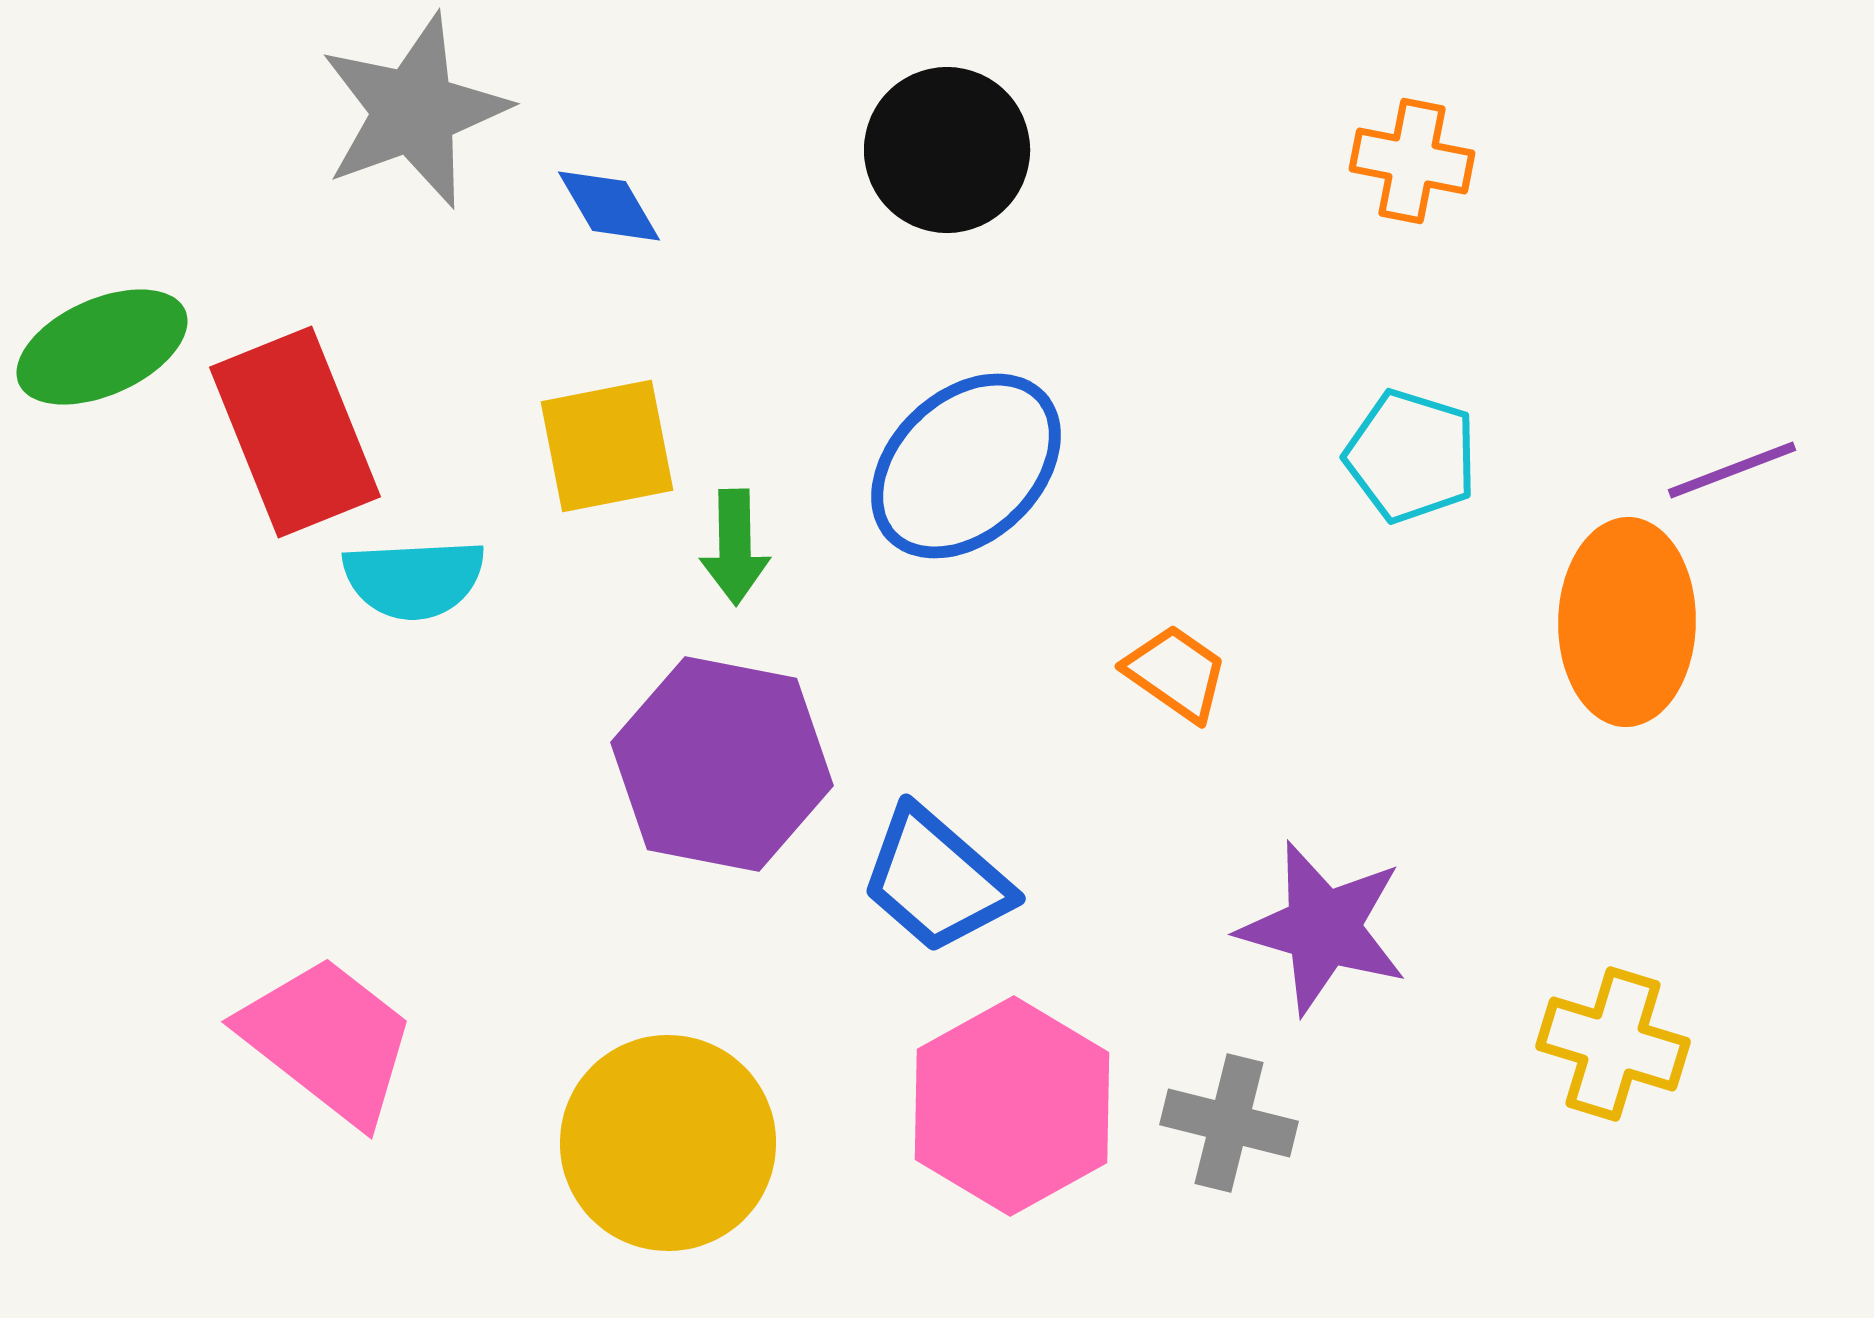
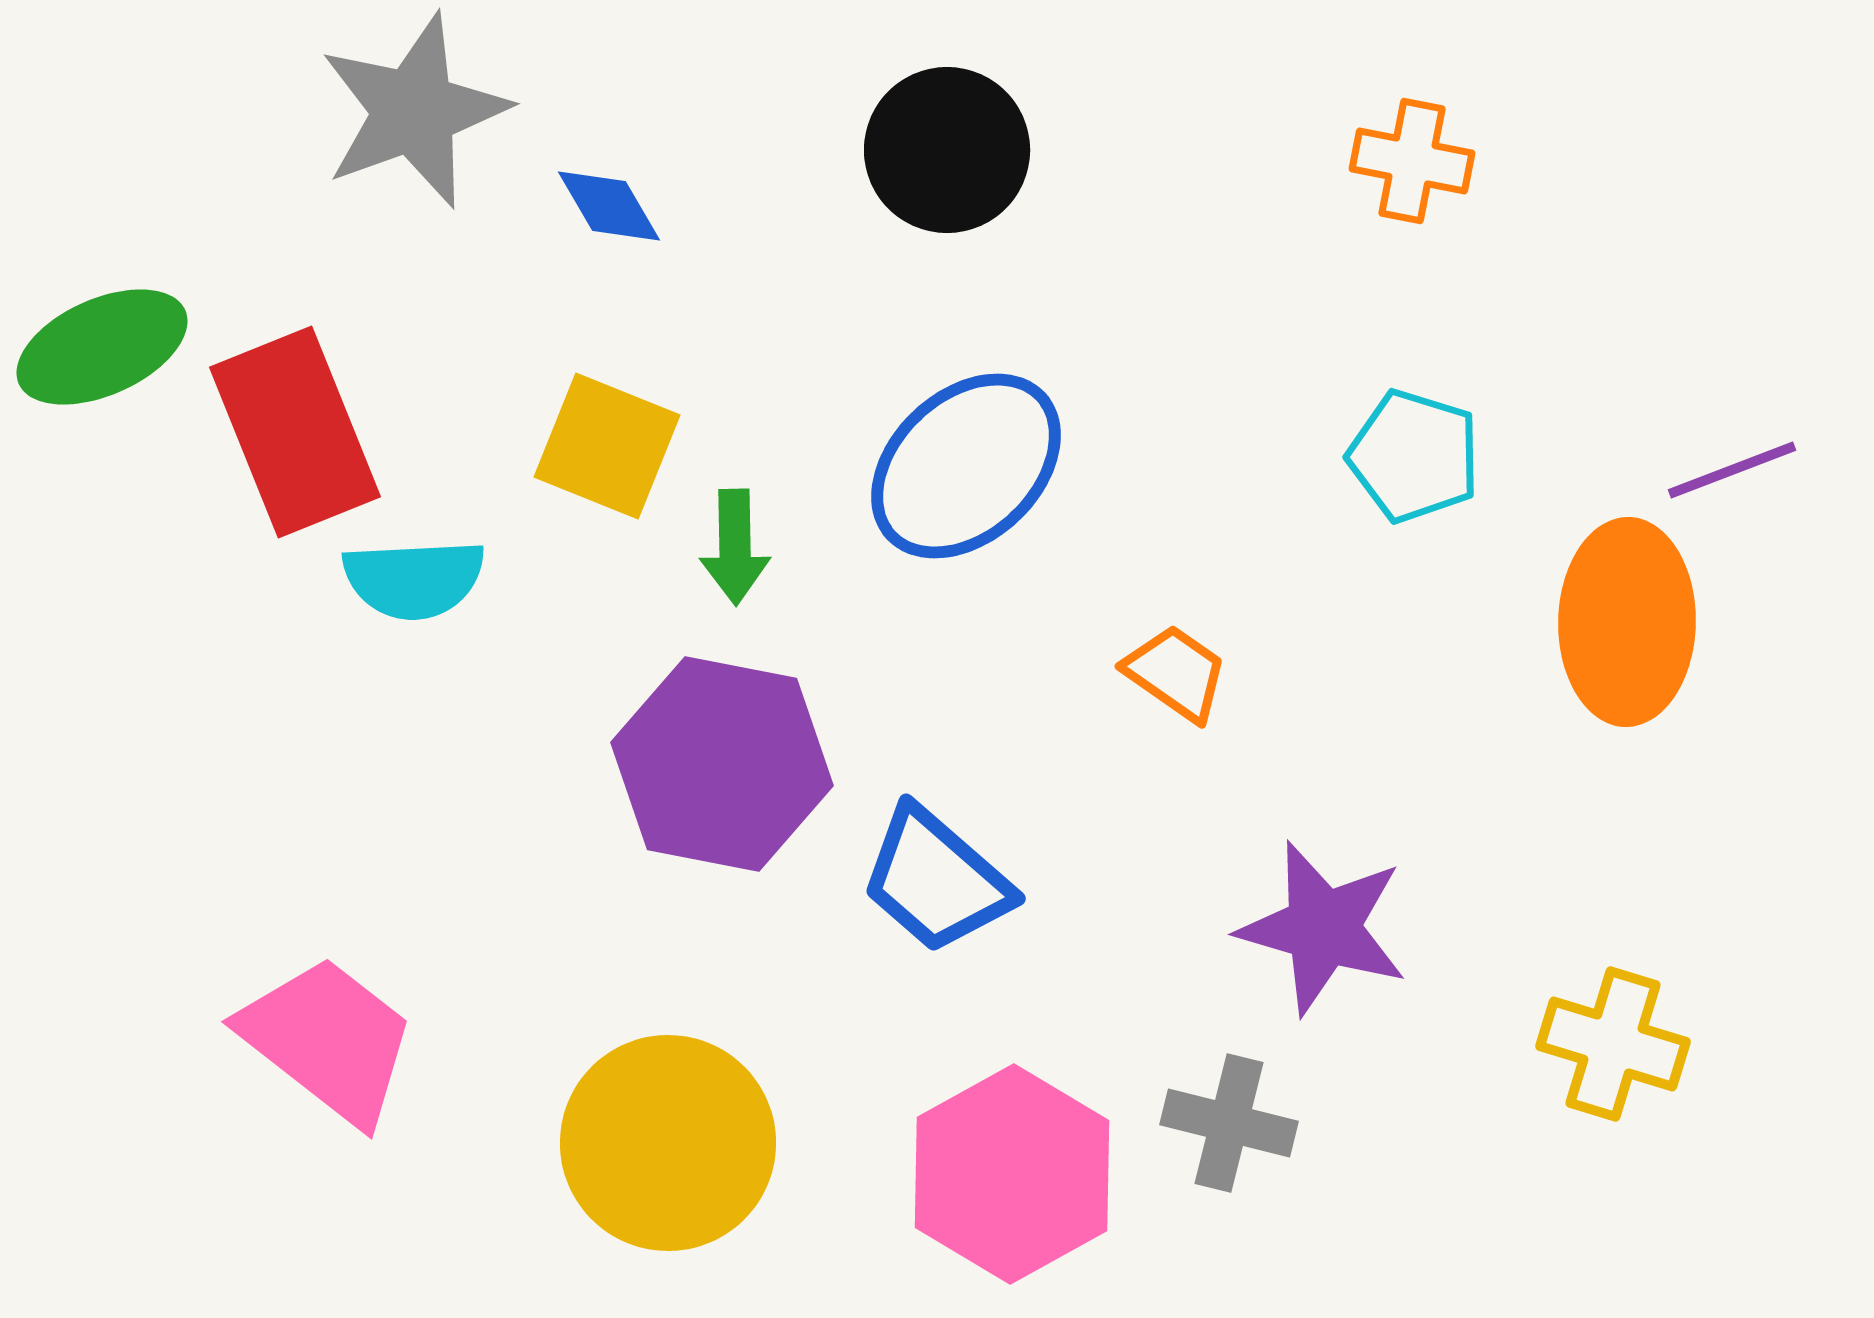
yellow square: rotated 33 degrees clockwise
cyan pentagon: moved 3 px right
pink hexagon: moved 68 px down
